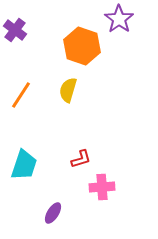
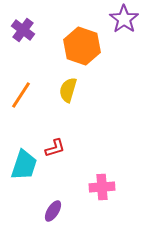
purple star: moved 5 px right
purple cross: moved 8 px right
red L-shape: moved 26 px left, 11 px up
purple ellipse: moved 2 px up
